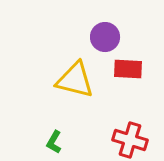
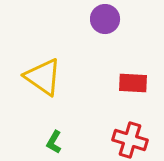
purple circle: moved 18 px up
red rectangle: moved 5 px right, 14 px down
yellow triangle: moved 32 px left, 3 px up; rotated 21 degrees clockwise
